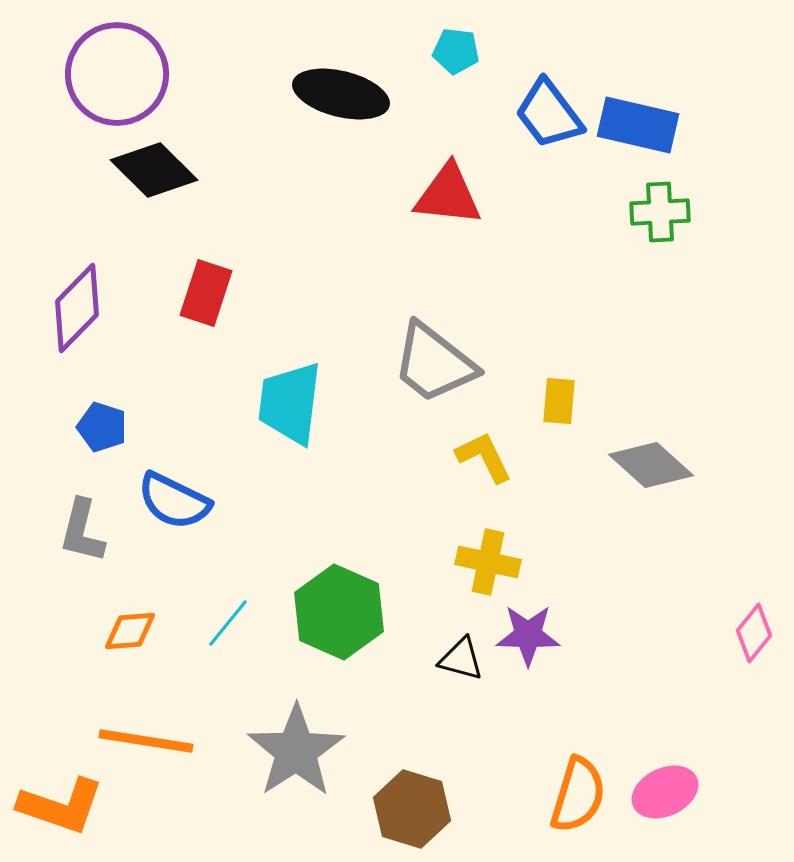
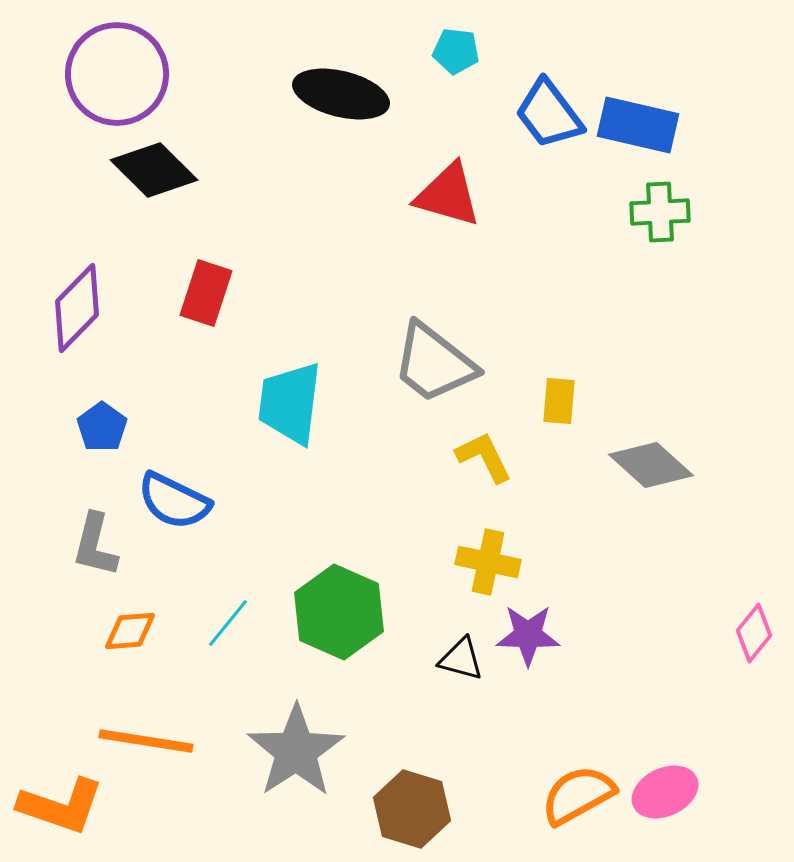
red triangle: rotated 10 degrees clockwise
blue pentagon: rotated 18 degrees clockwise
gray L-shape: moved 13 px right, 14 px down
orange semicircle: rotated 136 degrees counterclockwise
